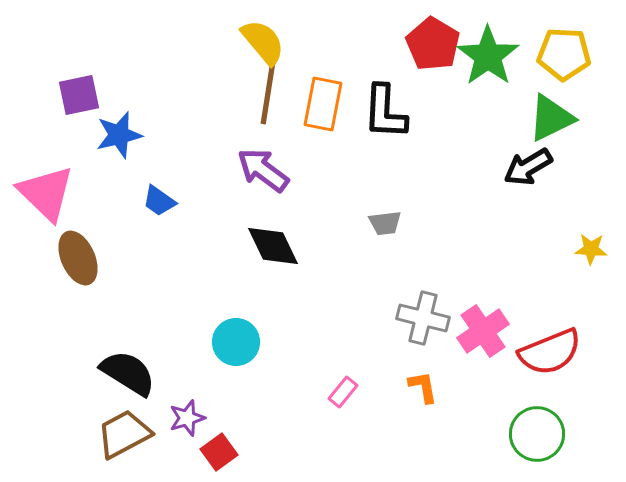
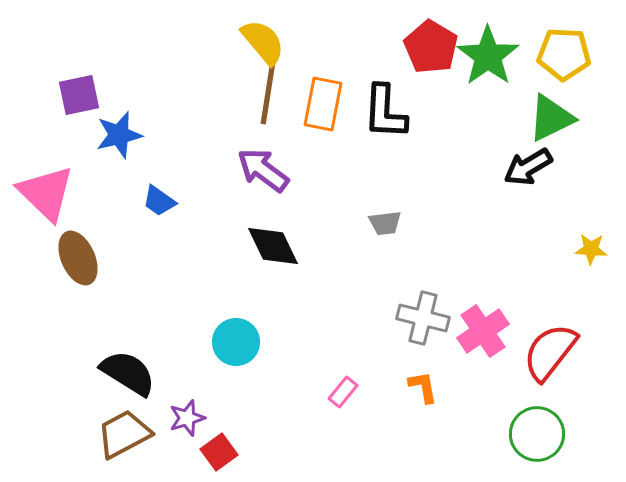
red pentagon: moved 2 px left, 3 px down
red semicircle: rotated 150 degrees clockwise
